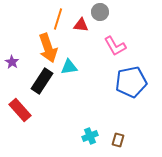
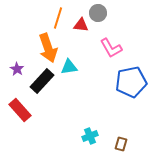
gray circle: moved 2 px left, 1 px down
orange line: moved 1 px up
pink L-shape: moved 4 px left, 2 px down
purple star: moved 5 px right, 7 px down
black rectangle: rotated 10 degrees clockwise
brown rectangle: moved 3 px right, 4 px down
